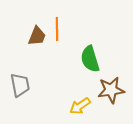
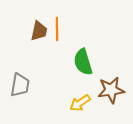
brown trapezoid: moved 2 px right, 5 px up; rotated 10 degrees counterclockwise
green semicircle: moved 7 px left, 3 px down
gray trapezoid: rotated 20 degrees clockwise
yellow arrow: moved 3 px up
